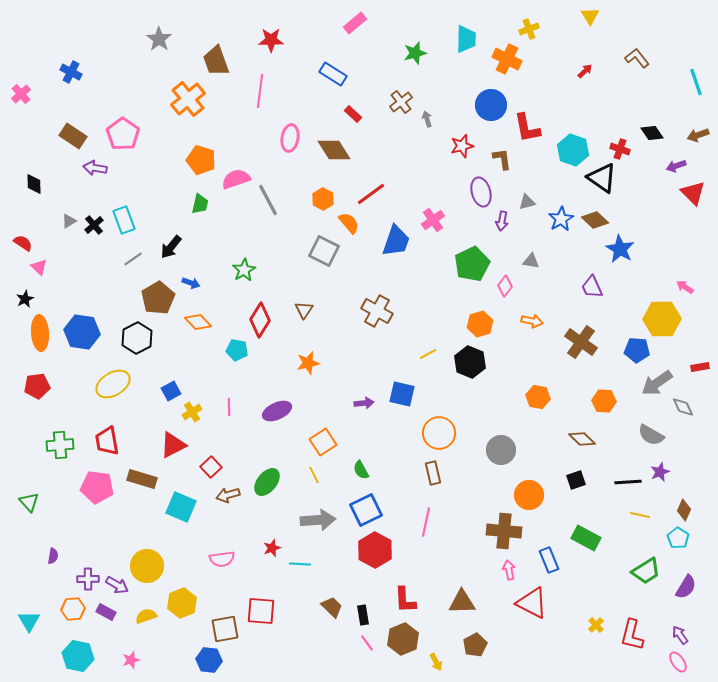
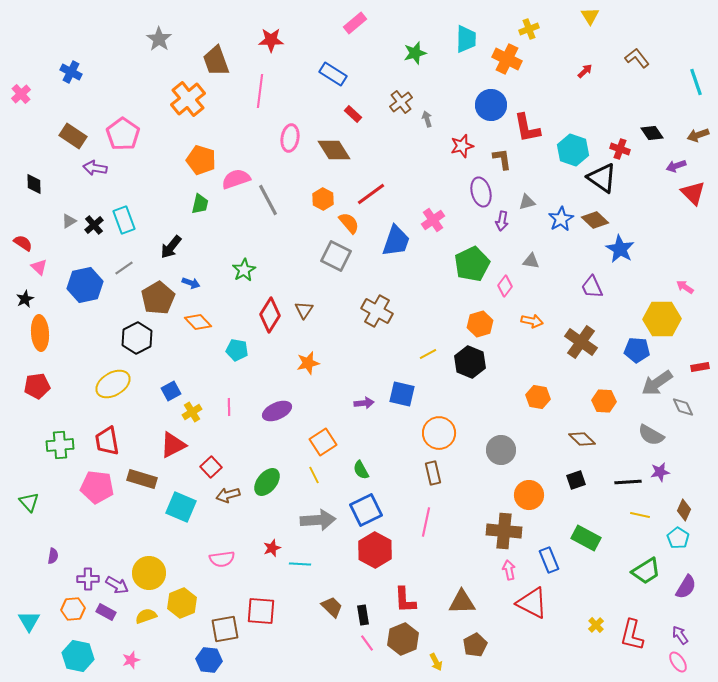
gray square at (324, 251): moved 12 px right, 5 px down
gray line at (133, 259): moved 9 px left, 9 px down
red diamond at (260, 320): moved 10 px right, 5 px up
blue hexagon at (82, 332): moved 3 px right, 47 px up; rotated 20 degrees counterclockwise
purple star at (660, 472): rotated 12 degrees clockwise
yellow circle at (147, 566): moved 2 px right, 7 px down
